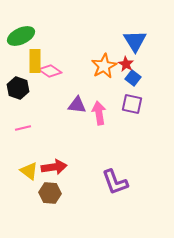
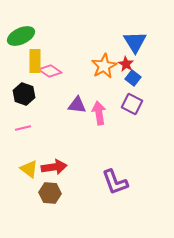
blue triangle: moved 1 px down
black hexagon: moved 6 px right, 6 px down
purple square: rotated 15 degrees clockwise
yellow triangle: moved 2 px up
